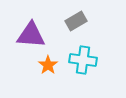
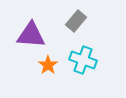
gray rectangle: rotated 20 degrees counterclockwise
cyan cross: rotated 12 degrees clockwise
